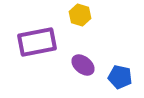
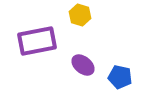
purple rectangle: moved 1 px up
